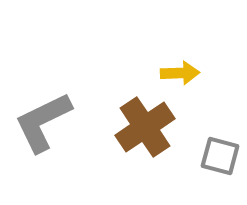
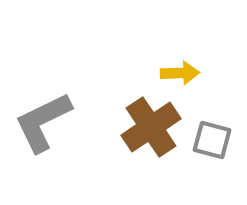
brown cross: moved 6 px right
gray square: moved 8 px left, 16 px up
